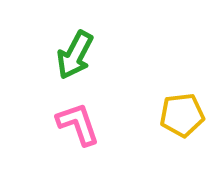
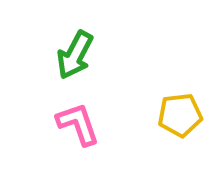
yellow pentagon: moved 2 px left
